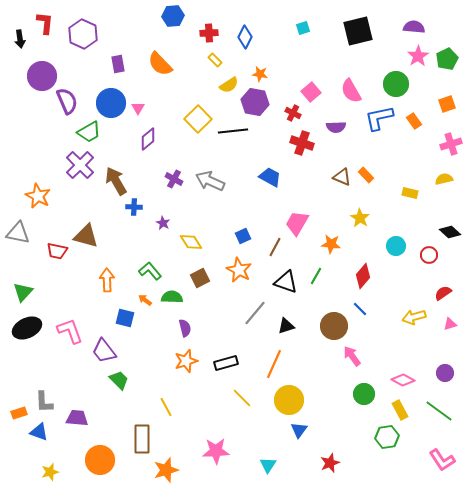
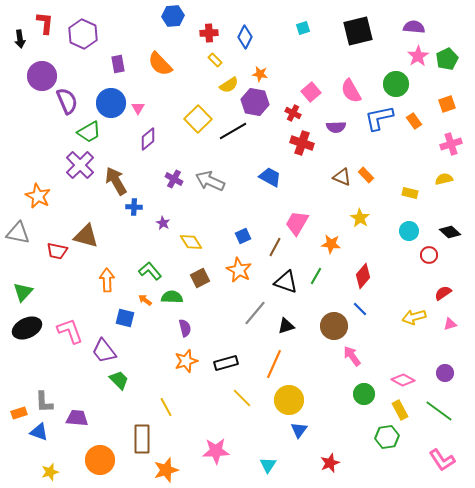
black line at (233, 131): rotated 24 degrees counterclockwise
cyan circle at (396, 246): moved 13 px right, 15 px up
